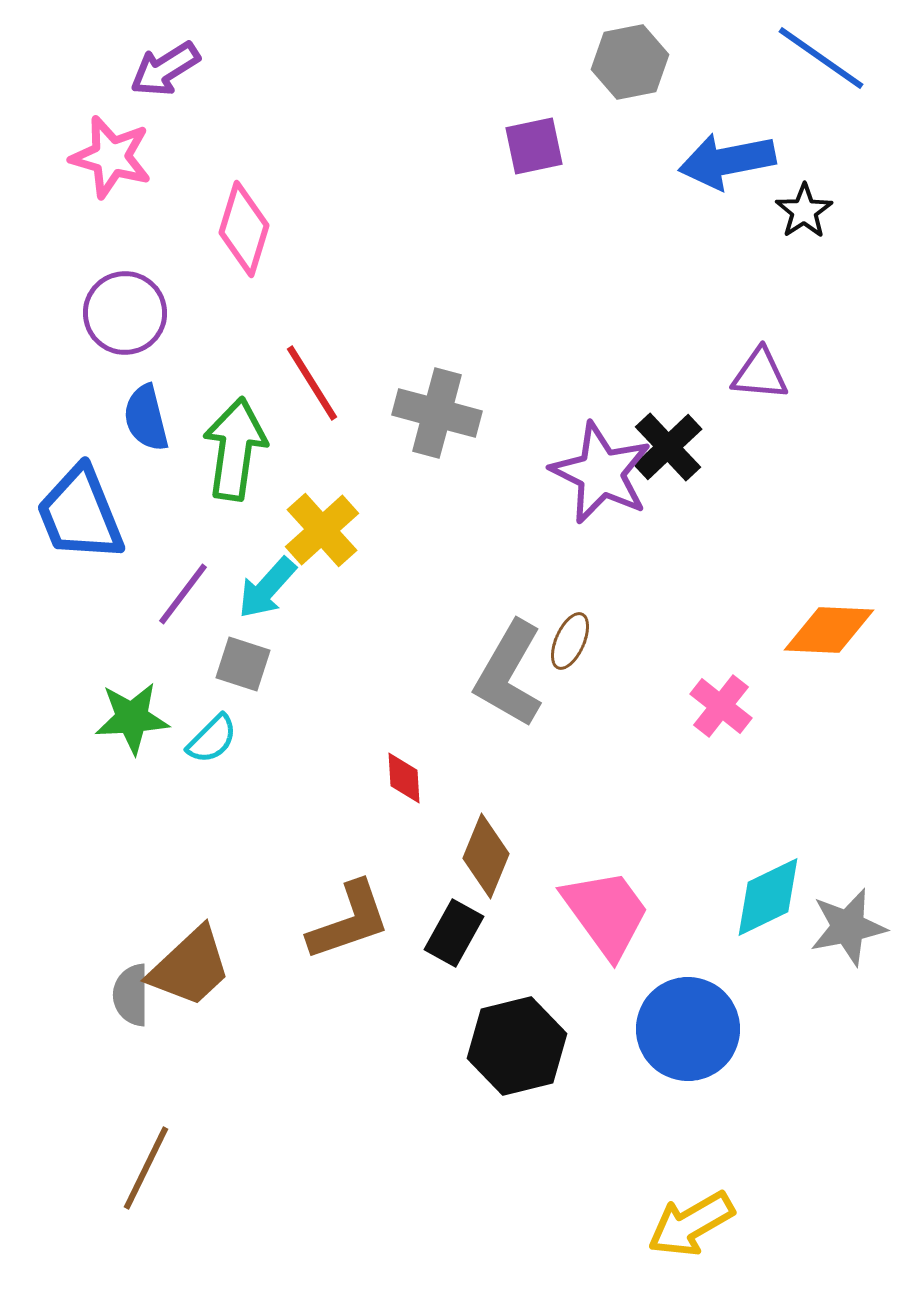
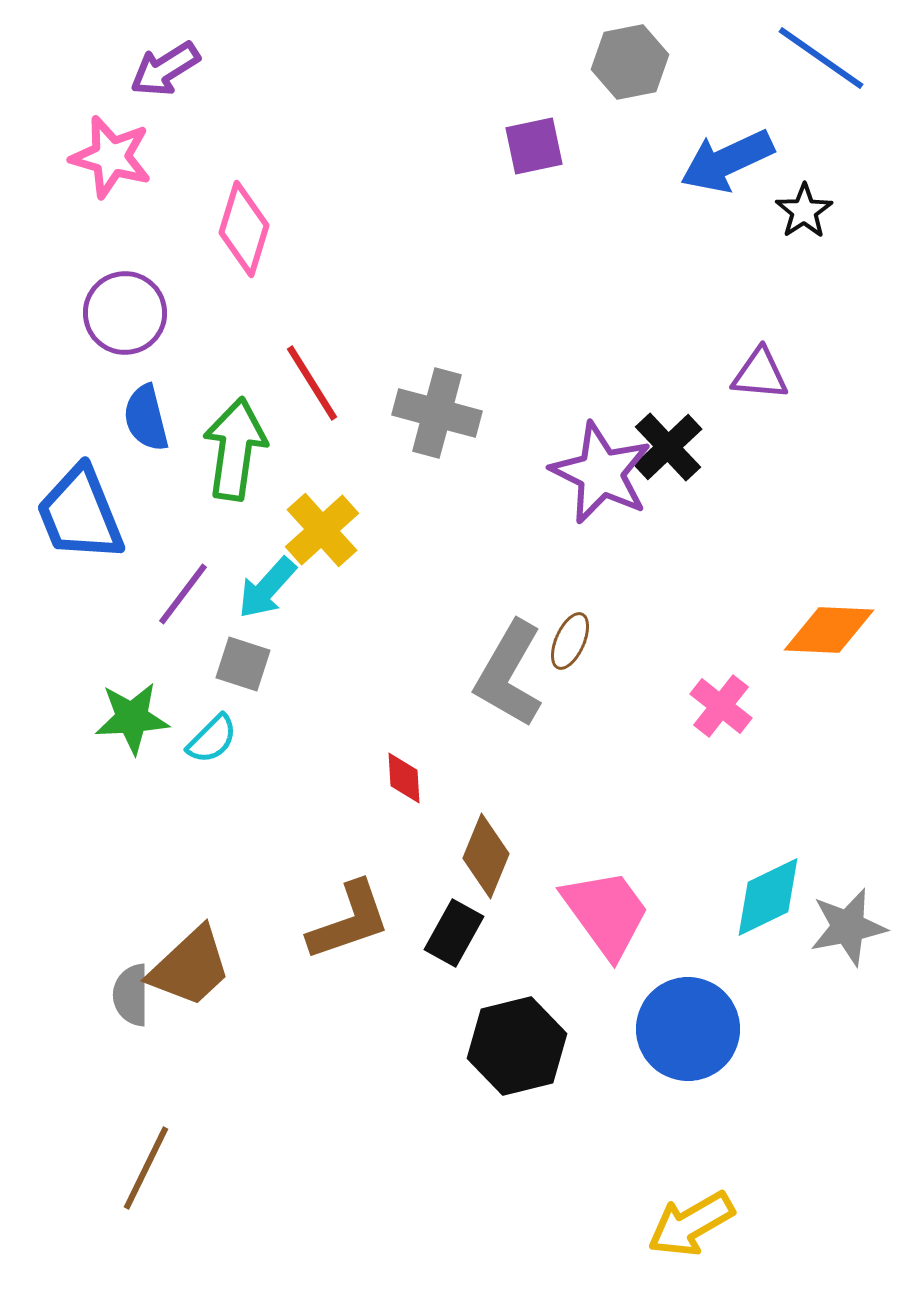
blue arrow: rotated 14 degrees counterclockwise
